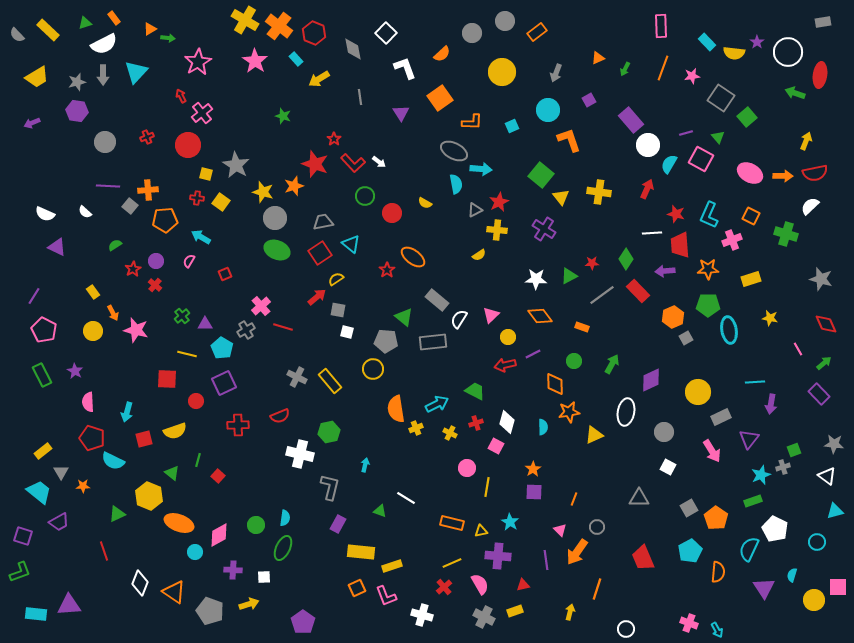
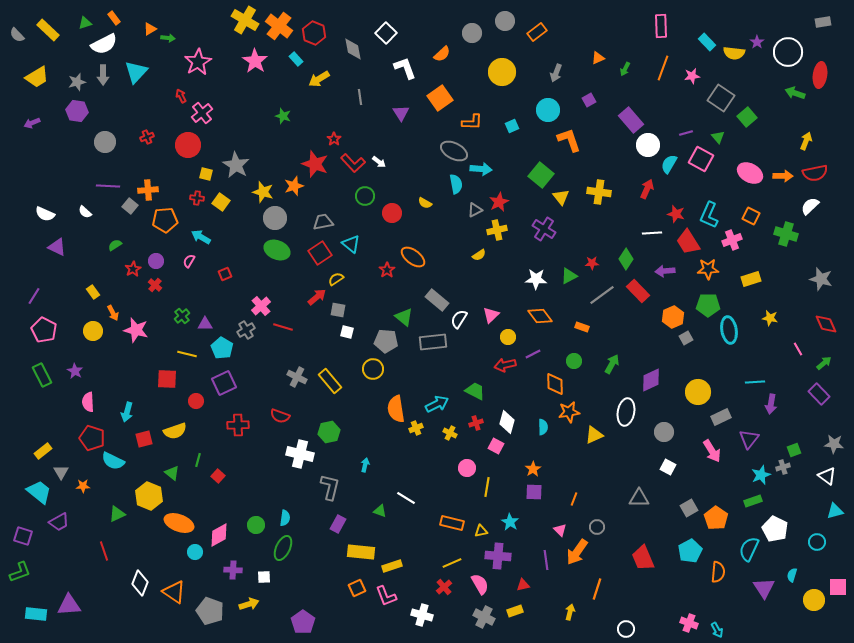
yellow cross at (497, 230): rotated 18 degrees counterclockwise
red trapezoid at (680, 245): moved 8 px right, 3 px up; rotated 28 degrees counterclockwise
red semicircle at (280, 416): rotated 42 degrees clockwise
